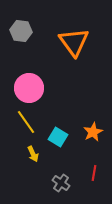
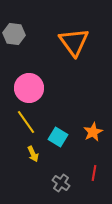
gray hexagon: moved 7 px left, 3 px down
